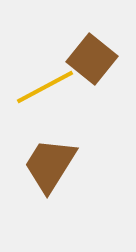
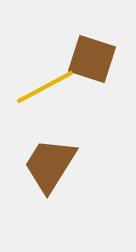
brown square: rotated 21 degrees counterclockwise
